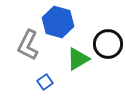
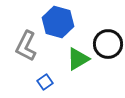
gray L-shape: moved 2 px left, 1 px down
